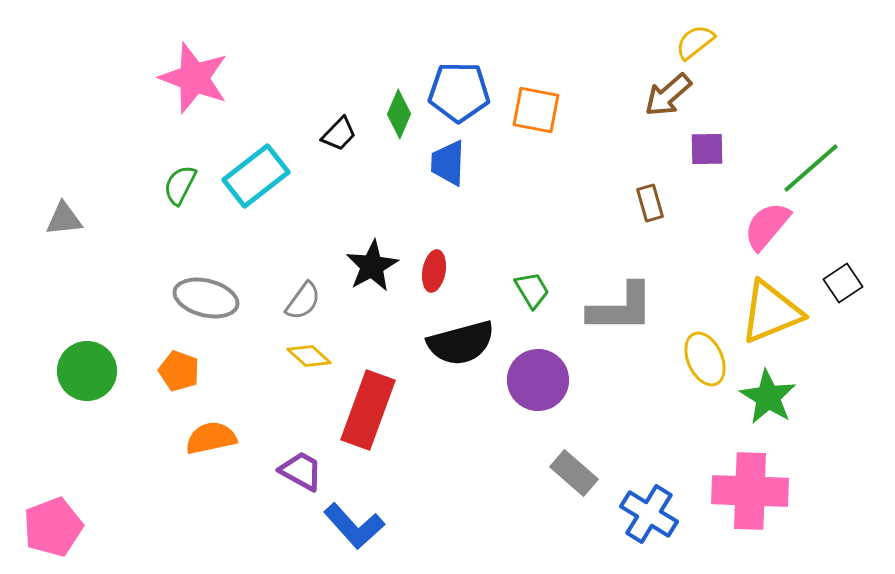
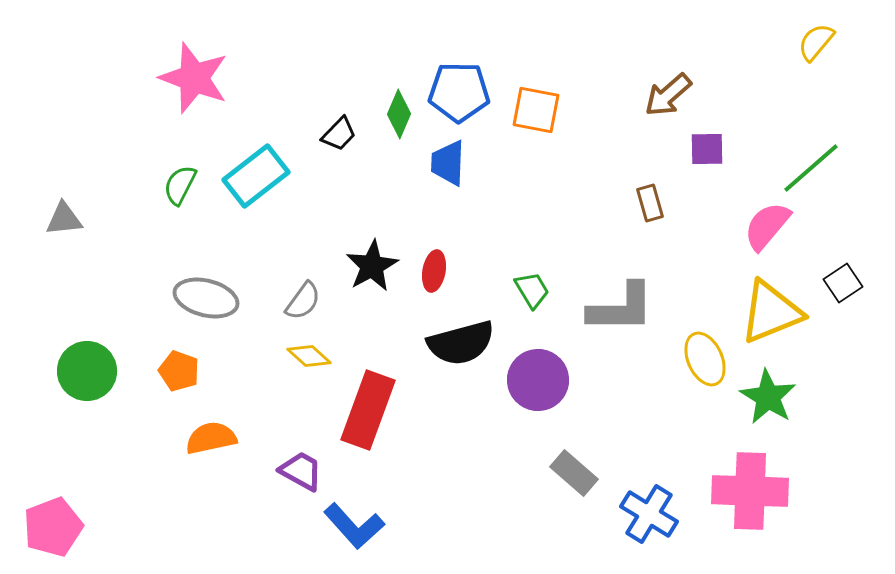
yellow semicircle: moved 121 px right; rotated 12 degrees counterclockwise
